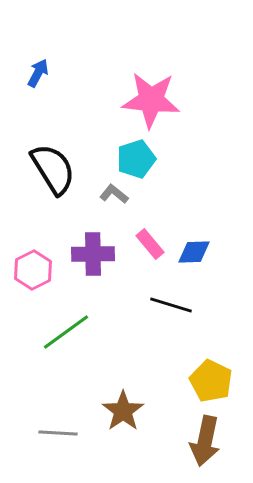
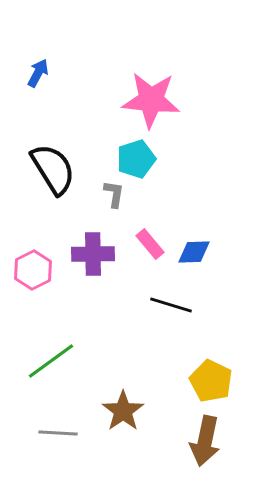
gray L-shape: rotated 60 degrees clockwise
green line: moved 15 px left, 29 px down
